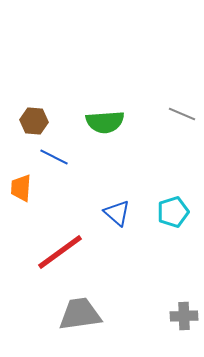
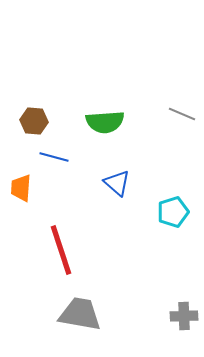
blue line: rotated 12 degrees counterclockwise
blue triangle: moved 30 px up
red line: moved 1 px right, 2 px up; rotated 72 degrees counterclockwise
gray trapezoid: rotated 18 degrees clockwise
